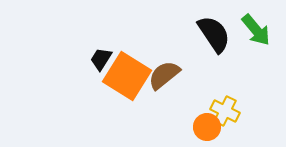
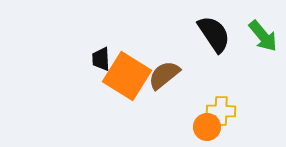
green arrow: moved 7 px right, 6 px down
black trapezoid: rotated 35 degrees counterclockwise
yellow cross: moved 4 px left; rotated 24 degrees counterclockwise
